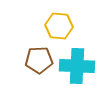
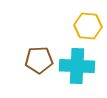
yellow hexagon: moved 29 px right
